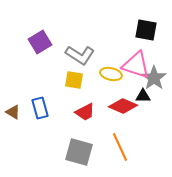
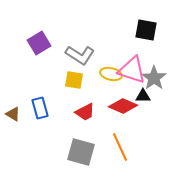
purple square: moved 1 px left, 1 px down
pink triangle: moved 4 px left, 5 px down
brown triangle: moved 2 px down
gray square: moved 2 px right
